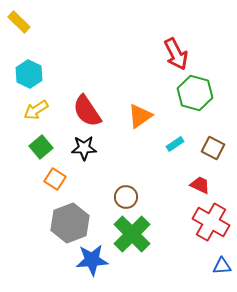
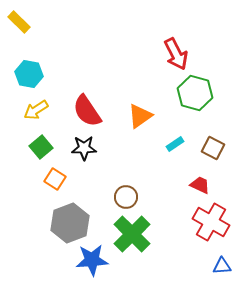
cyan hexagon: rotated 16 degrees counterclockwise
